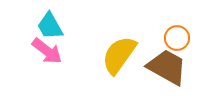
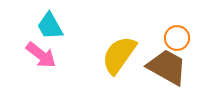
pink arrow: moved 6 px left, 4 px down
